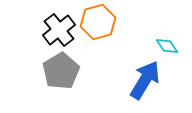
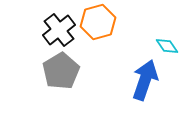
blue arrow: rotated 12 degrees counterclockwise
